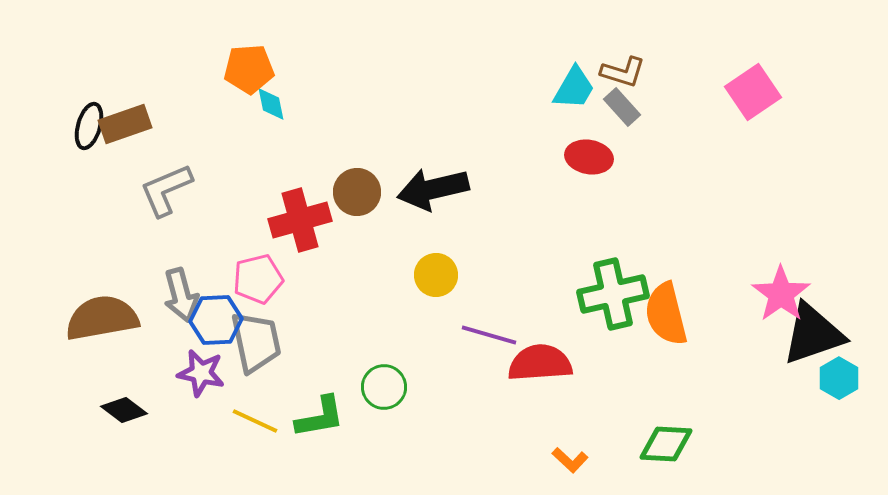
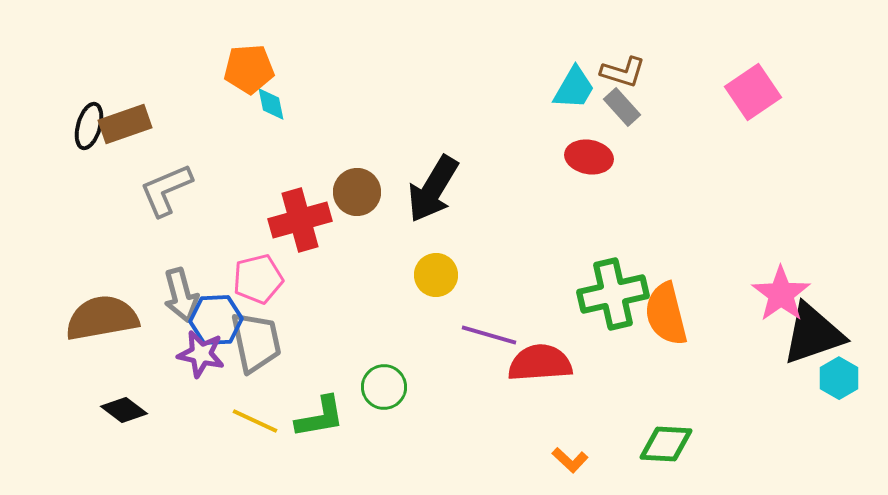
black arrow: rotated 46 degrees counterclockwise
purple star: moved 19 px up
